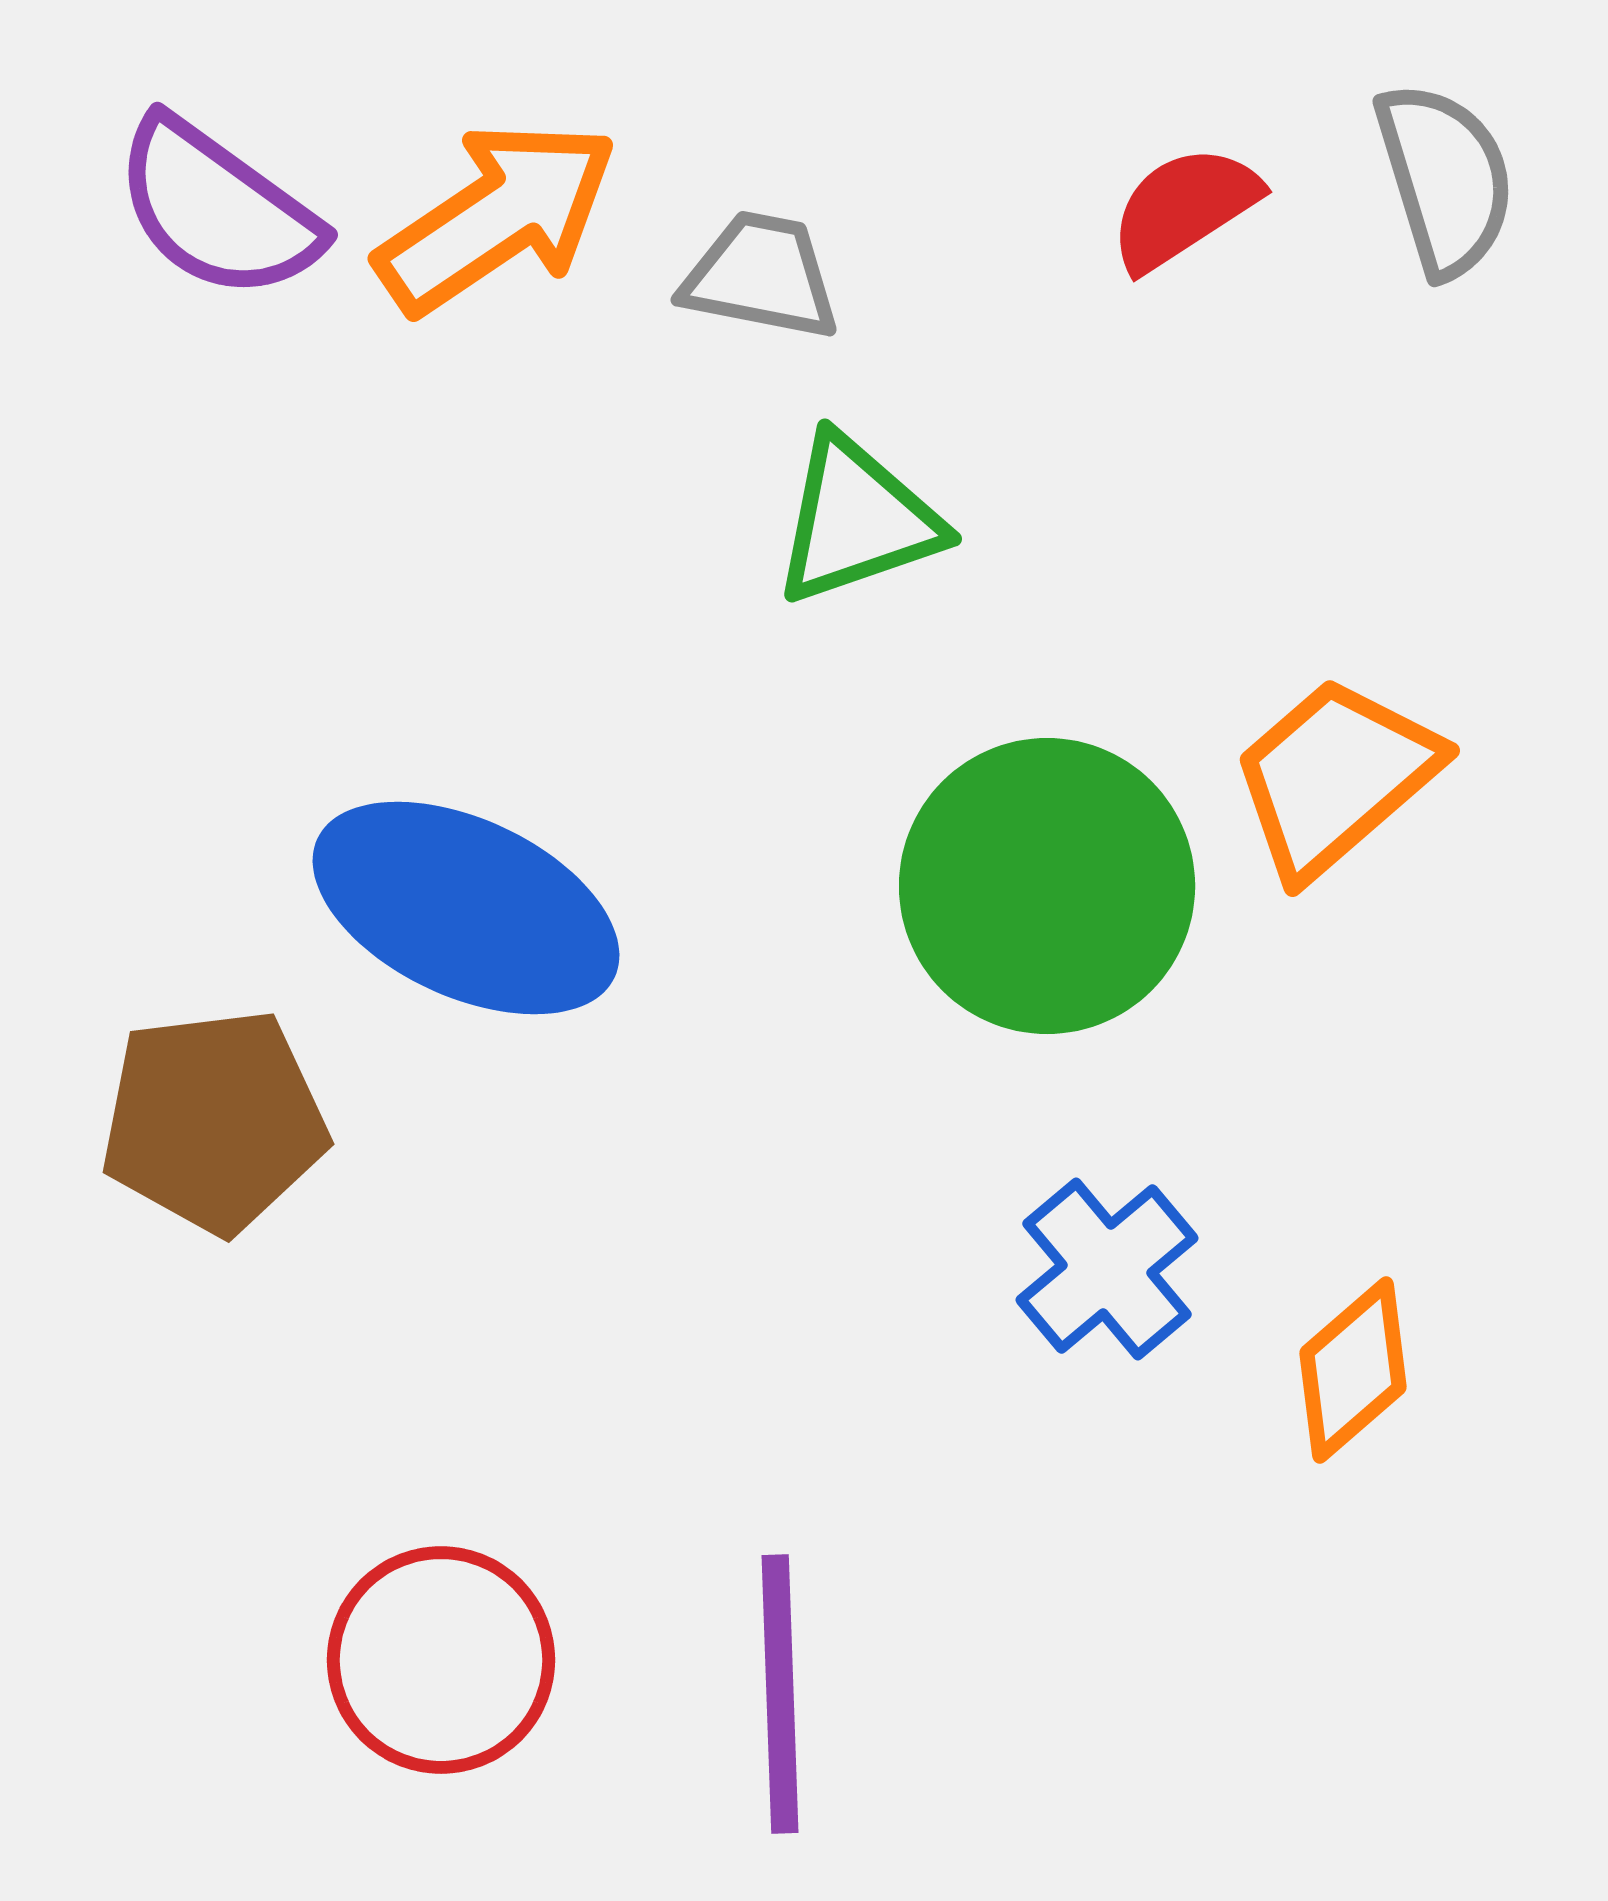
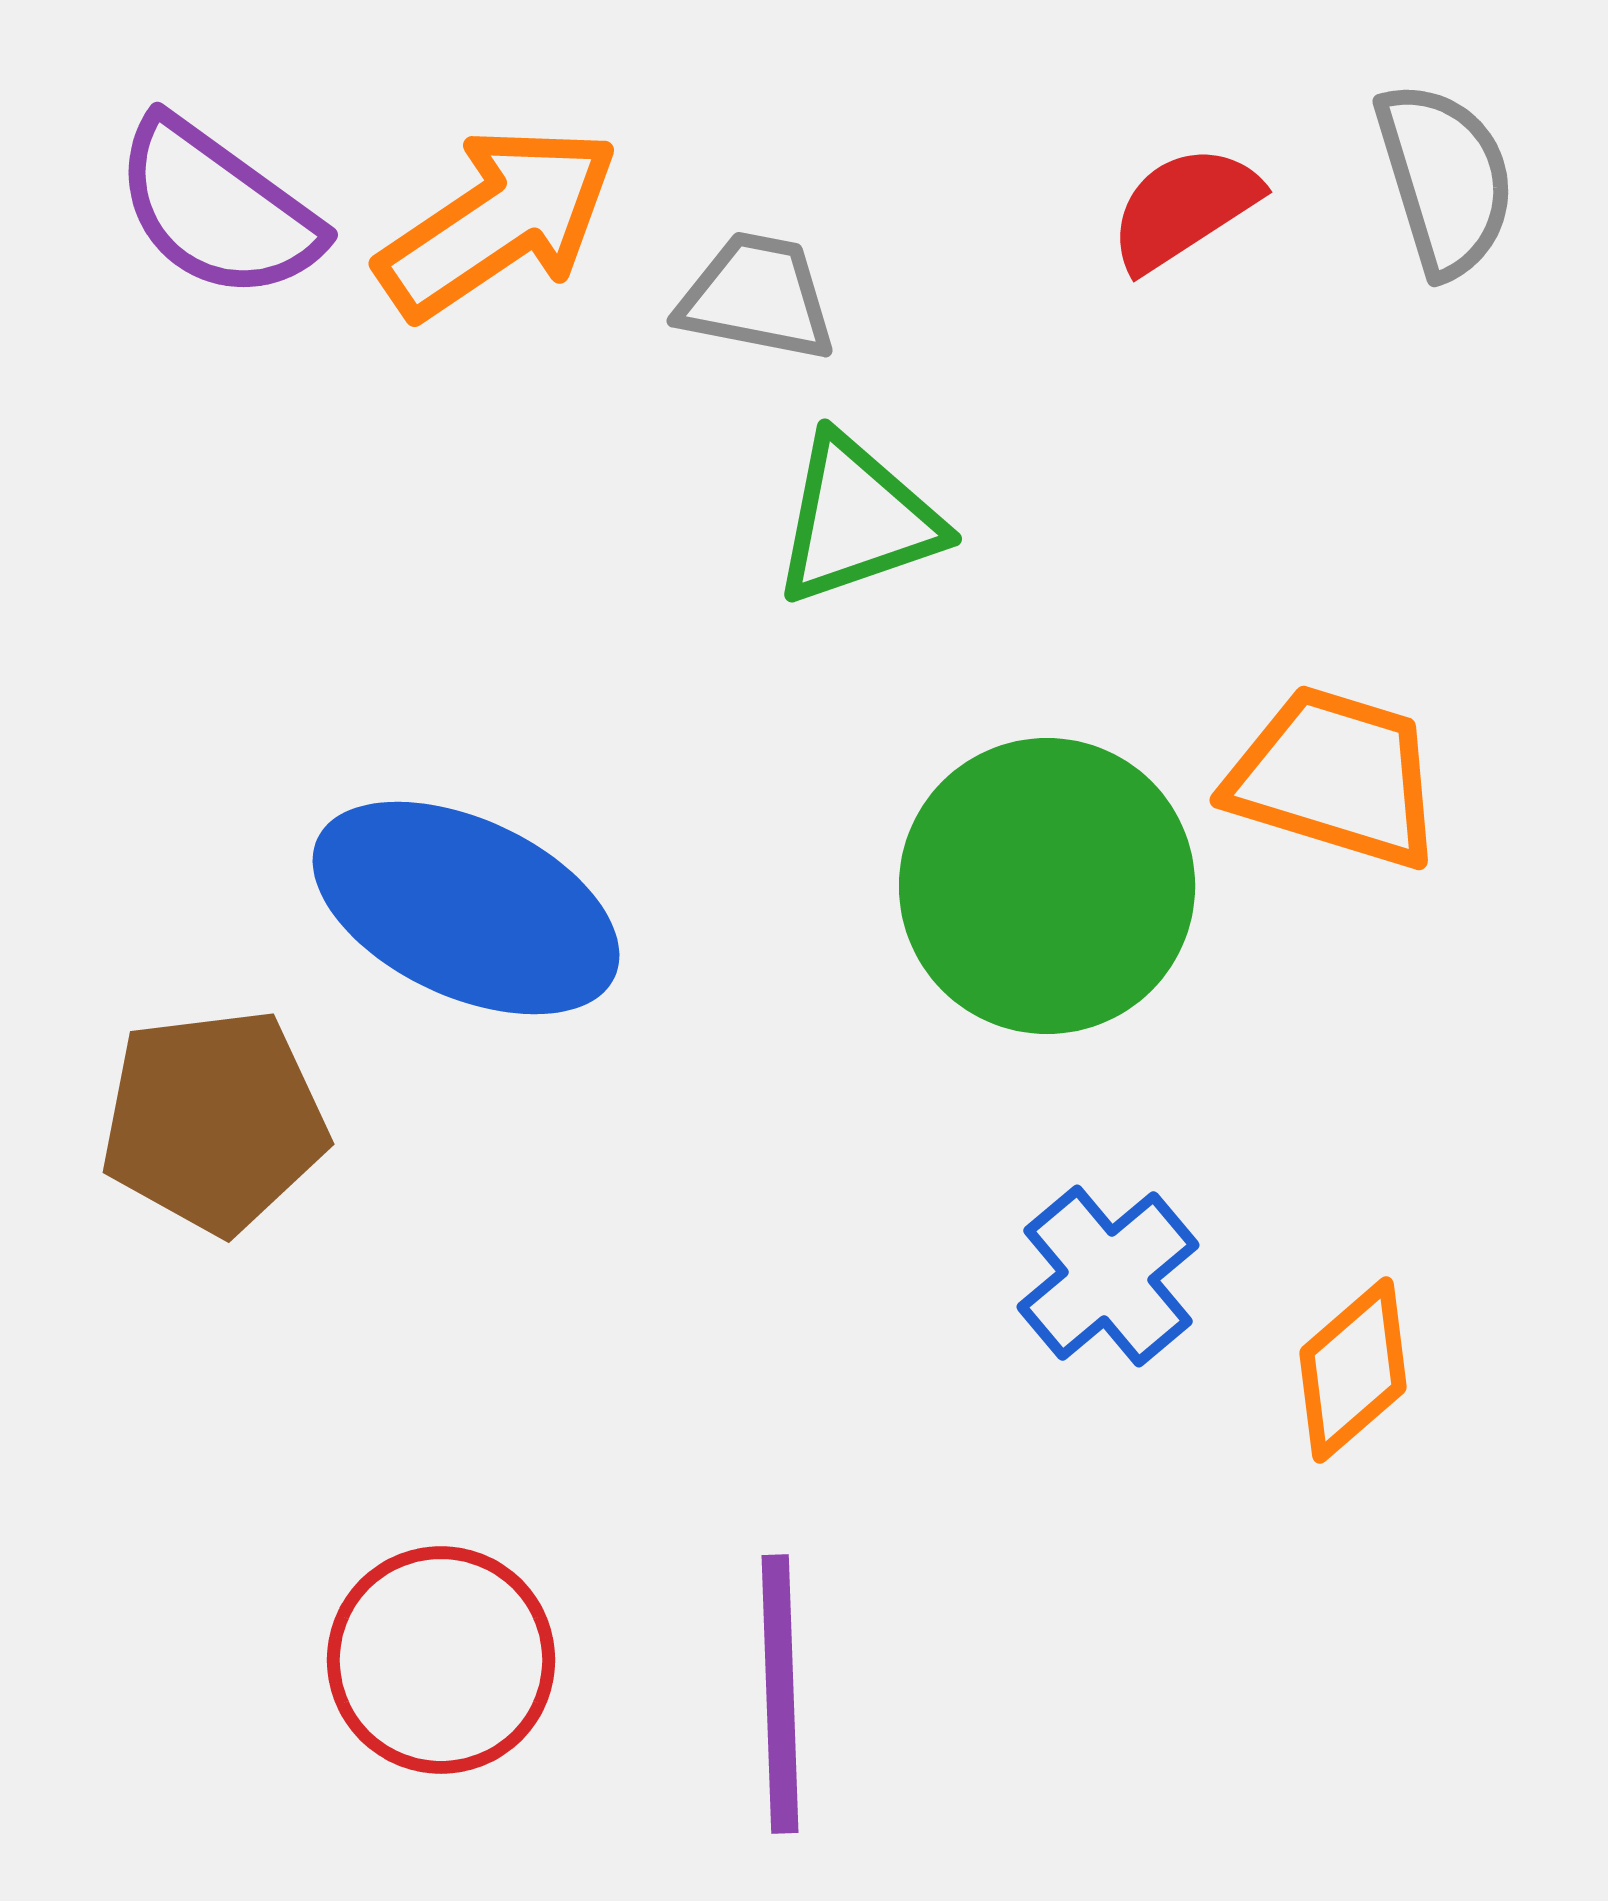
orange arrow: moved 1 px right, 5 px down
gray trapezoid: moved 4 px left, 21 px down
orange trapezoid: rotated 58 degrees clockwise
blue cross: moved 1 px right, 7 px down
